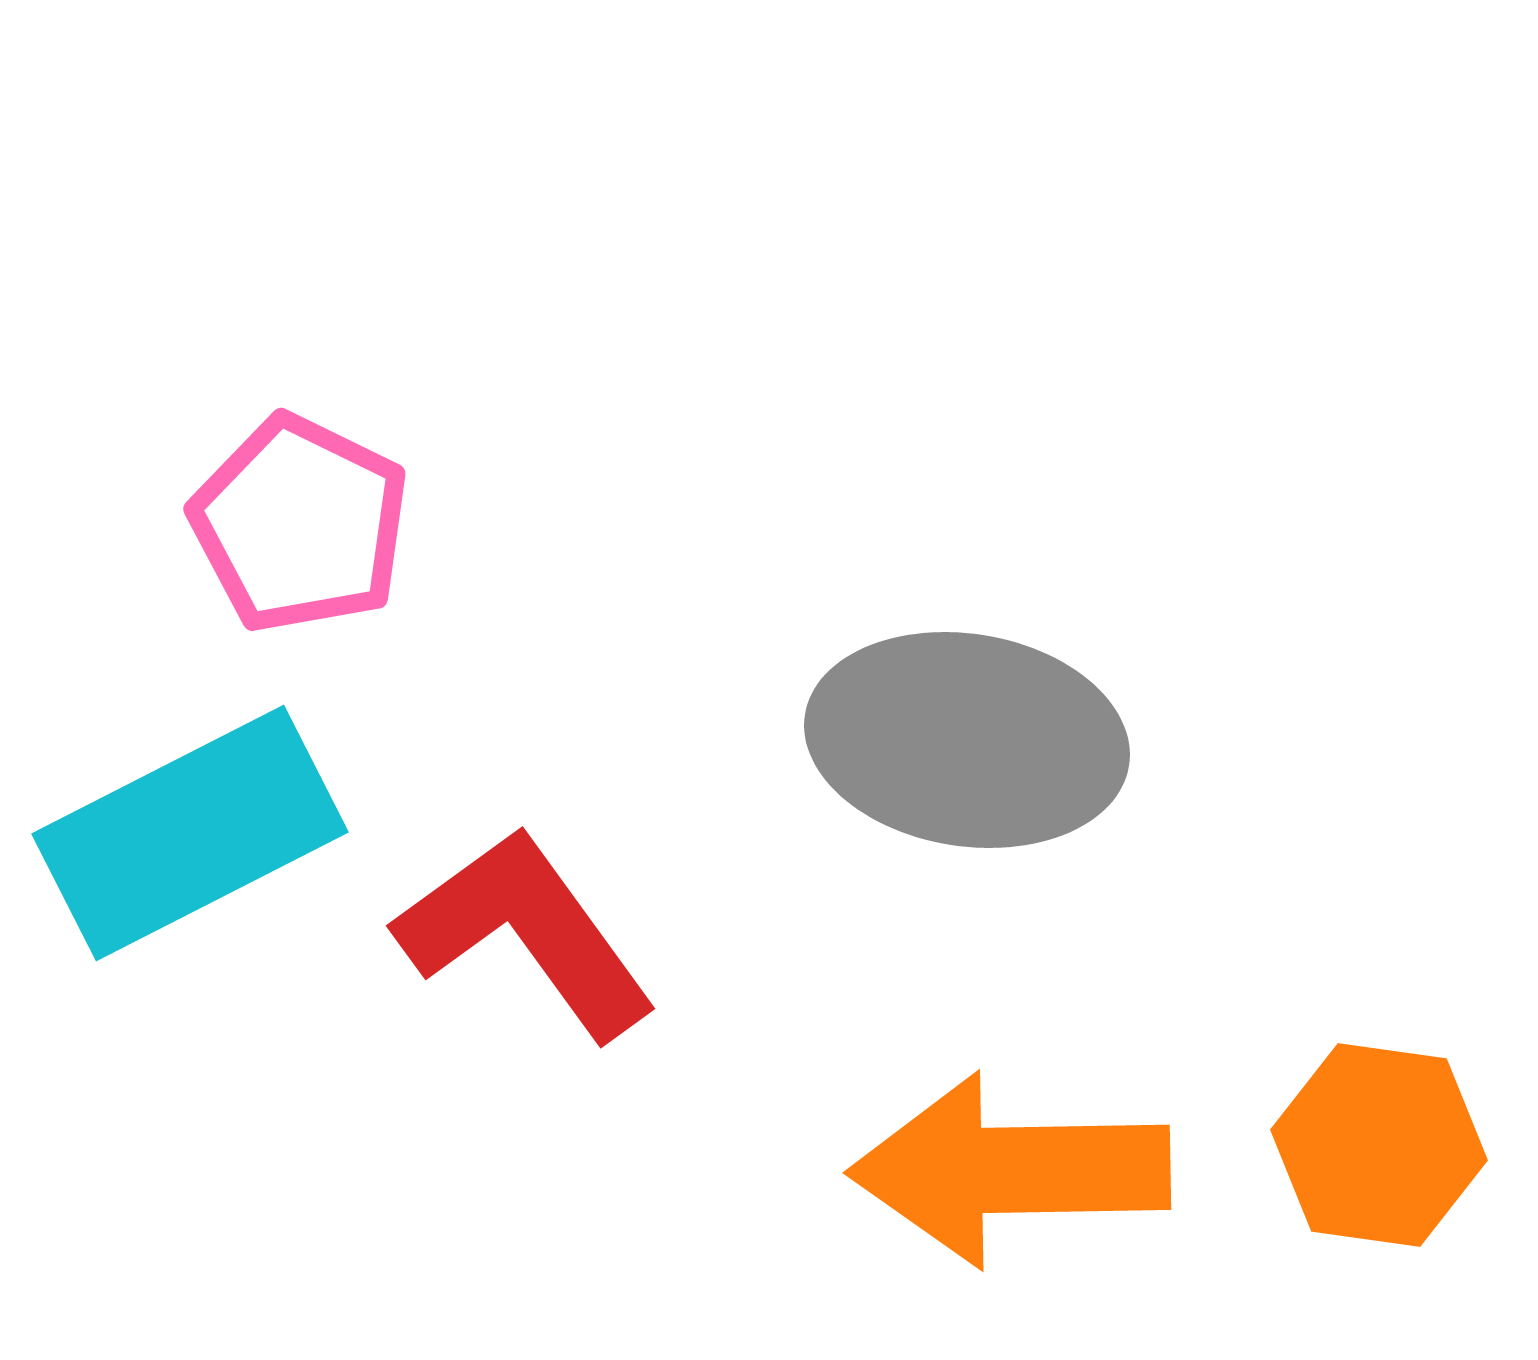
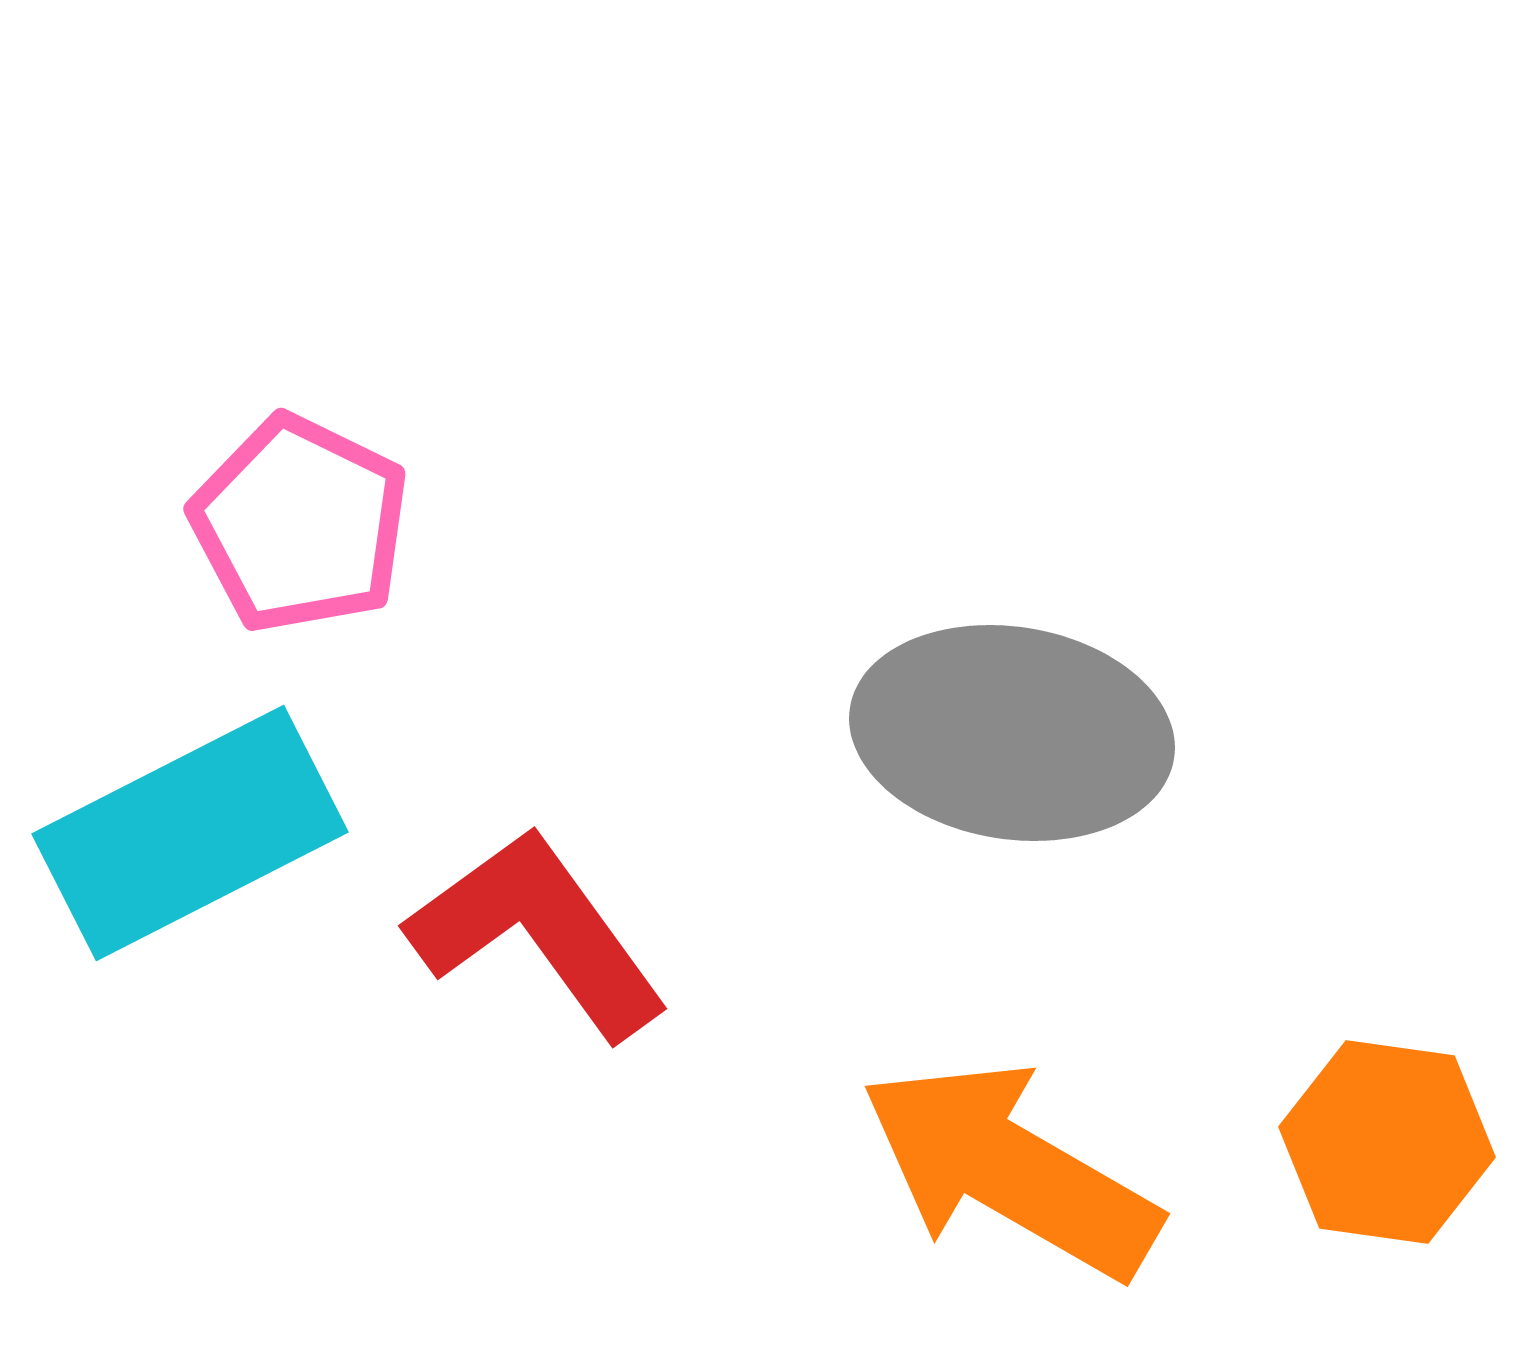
gray ellipse: moved 45 px right, 7 px up
red L-shape: moved 12 px right
orange hexagon: moved 8 px right, 3 px up
orange arrow: rotated 31 degrees clockwise
